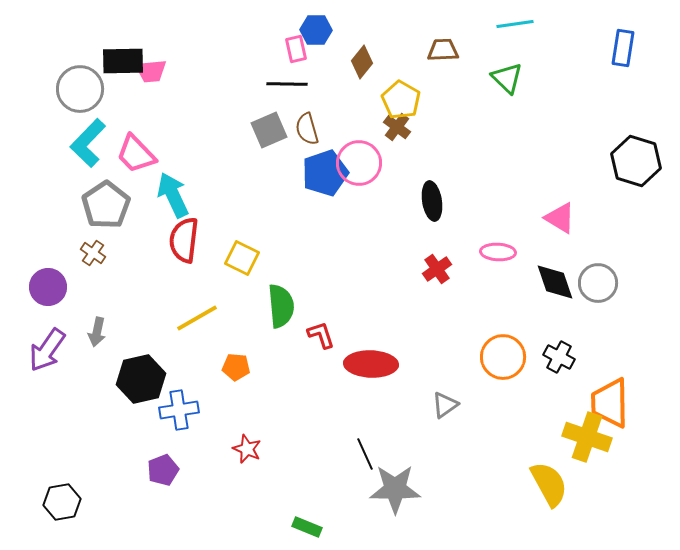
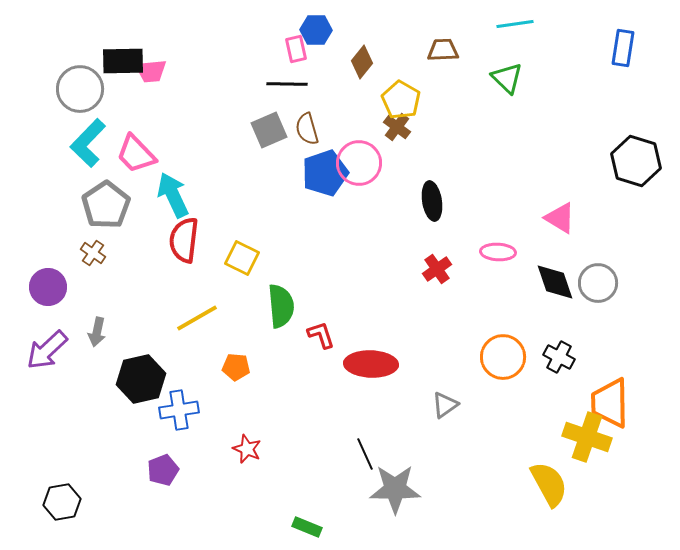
purple arrow at (47, 350): rotated 12 degrees clockwise
